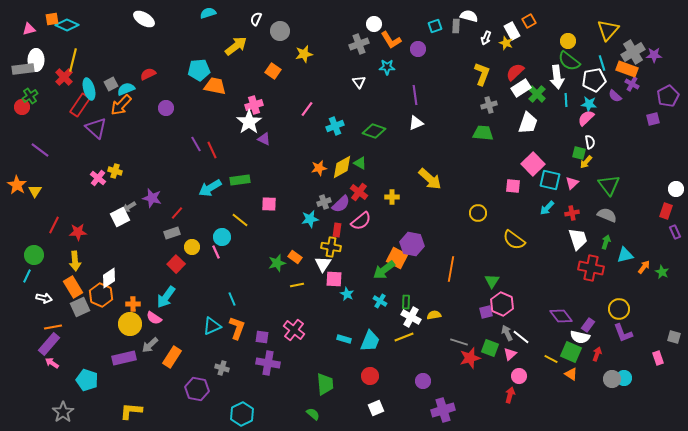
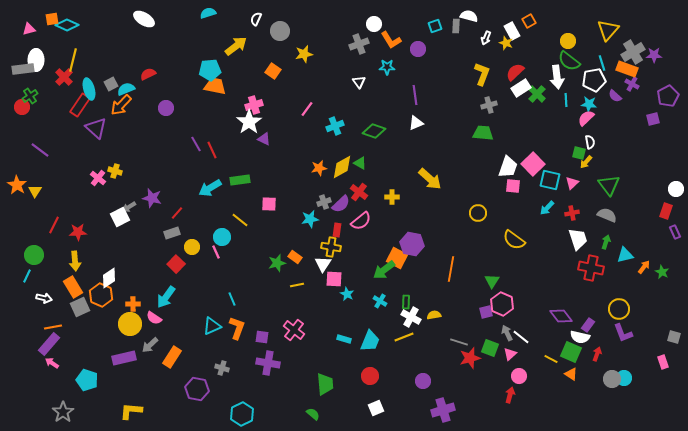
cyan pentagon at (199, 70): moved 11 px right
white trapezoid at (528, 123): moved 20 px left, 44 px down
pink rectangle at (658, 358): moved 5 px right, 4 px down
